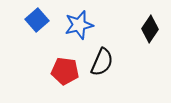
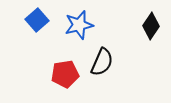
black diamond: moved 1 px right, 3 px up
red pentagon: moved 3 px down; rotated 16 degrees counterclockwise
